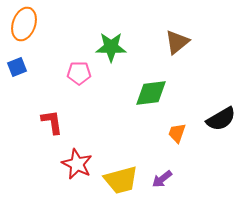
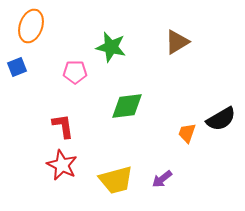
orange ellipse: moved 7 px right, 2 px down
brown triangle: rotated 8 degrees clockwise
green star: rotated 12 degrees clockwise
pink pentagon: moved 4 px left, 1 px up
green diamond: moved 24 px left, 13 px down
red L-shape: moved 11 px right, 4 px down
orange trapezoid: moved 10 px right
red star: moved 15 px left, 1 px down
yellow trapezoid: moved 5 px left
